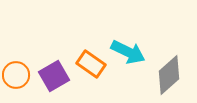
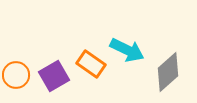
cyan arrow: moved 1 px left, 2 px up
gray diamond: moved 1 px left, 3 px up
